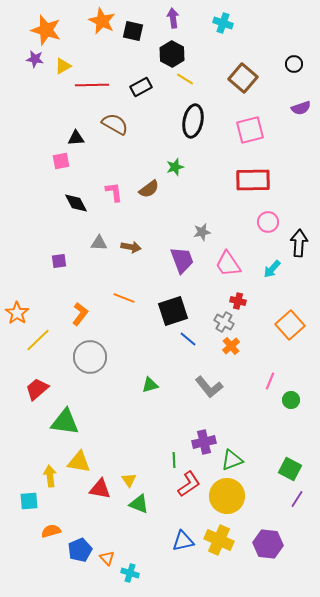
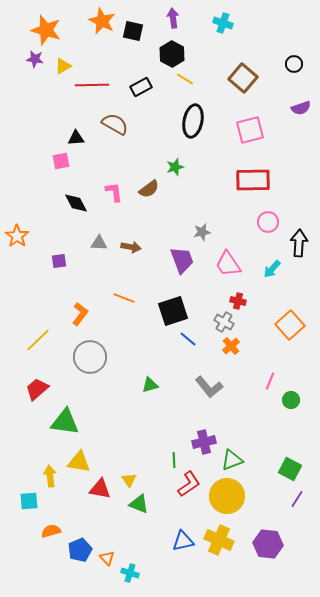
orange star at (17, 313): moved 77 px up
